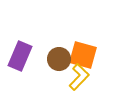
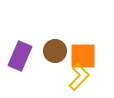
orange square: moved 1 px down; rotated 16 degrees counterclockwise
brown circle: moved 4 px left, 8 px up
